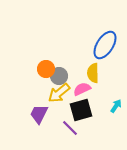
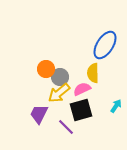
gray circle: moved 1 px right, 1 px down
purple line: moved 4 px left, 1 px up
